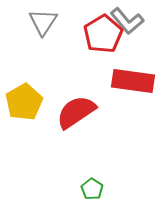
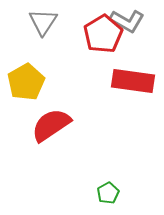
gray L-shape: rotated 20 degrees counterclockwise
yellow pentagon: moved 2 px right, 20 px up
red semicircle: moved 25 px left, 13 px down
green pentagon: moved 16 px right, 4 px down; rotated 10 degrees clockwise
